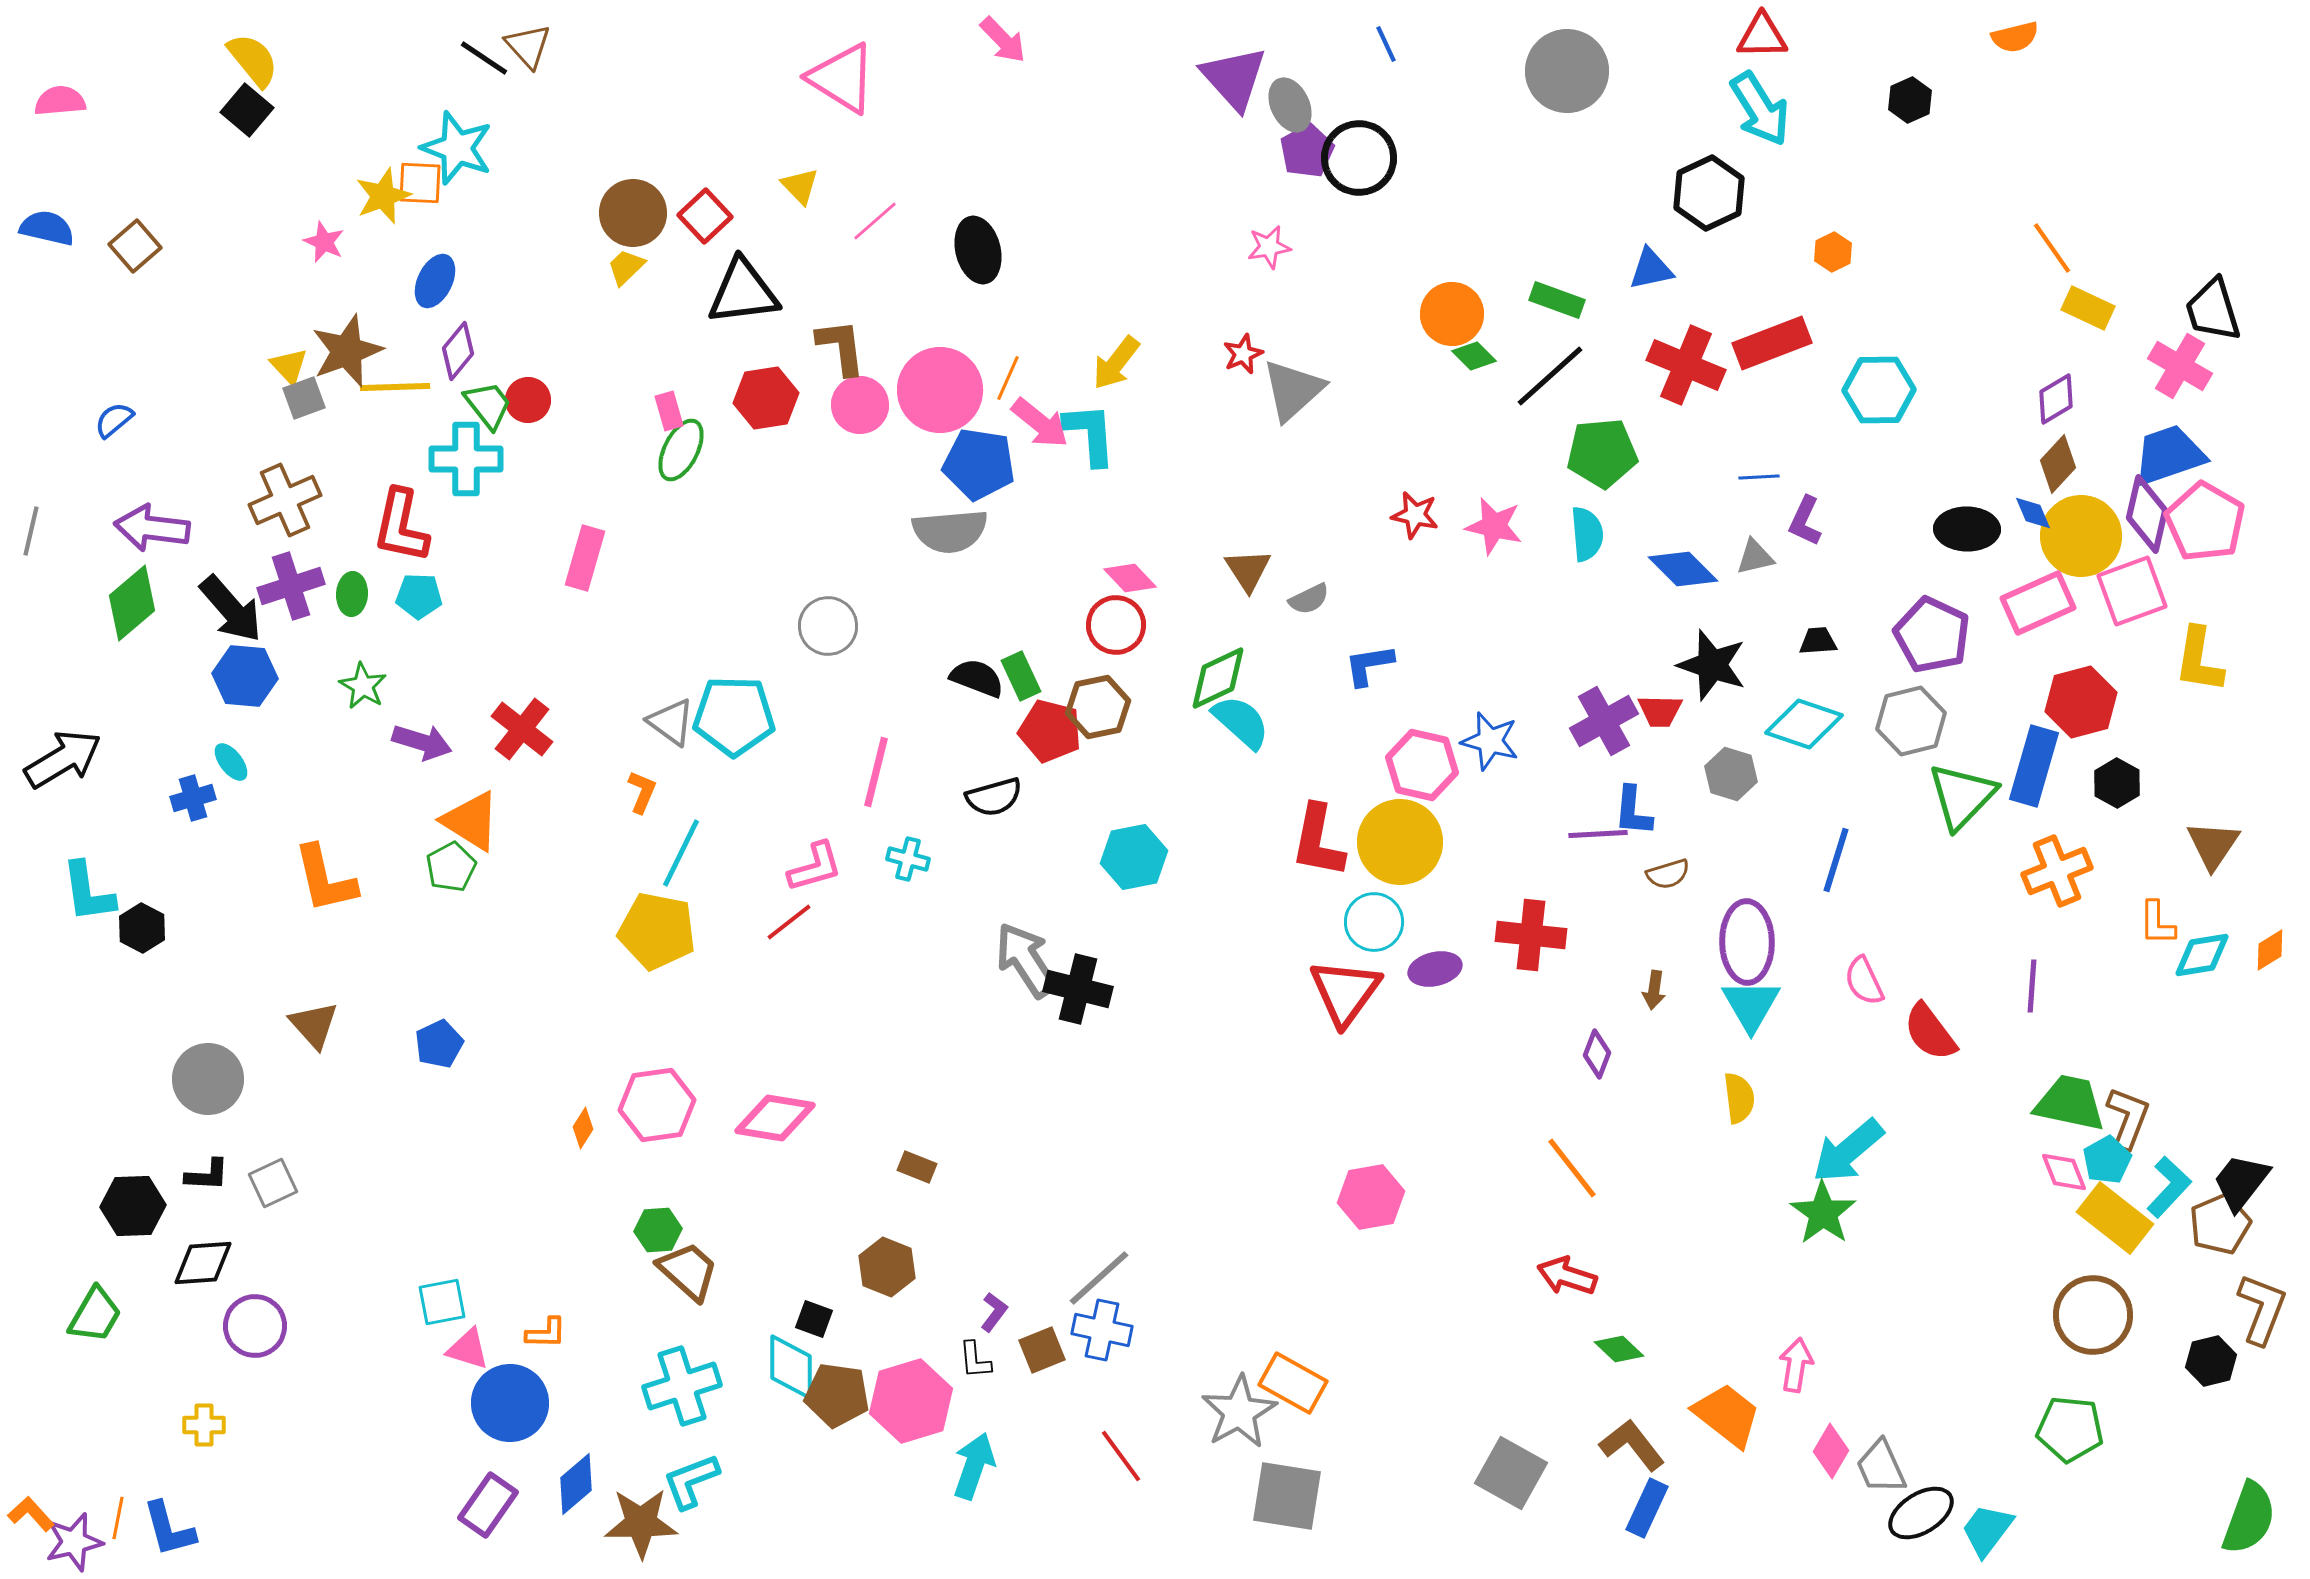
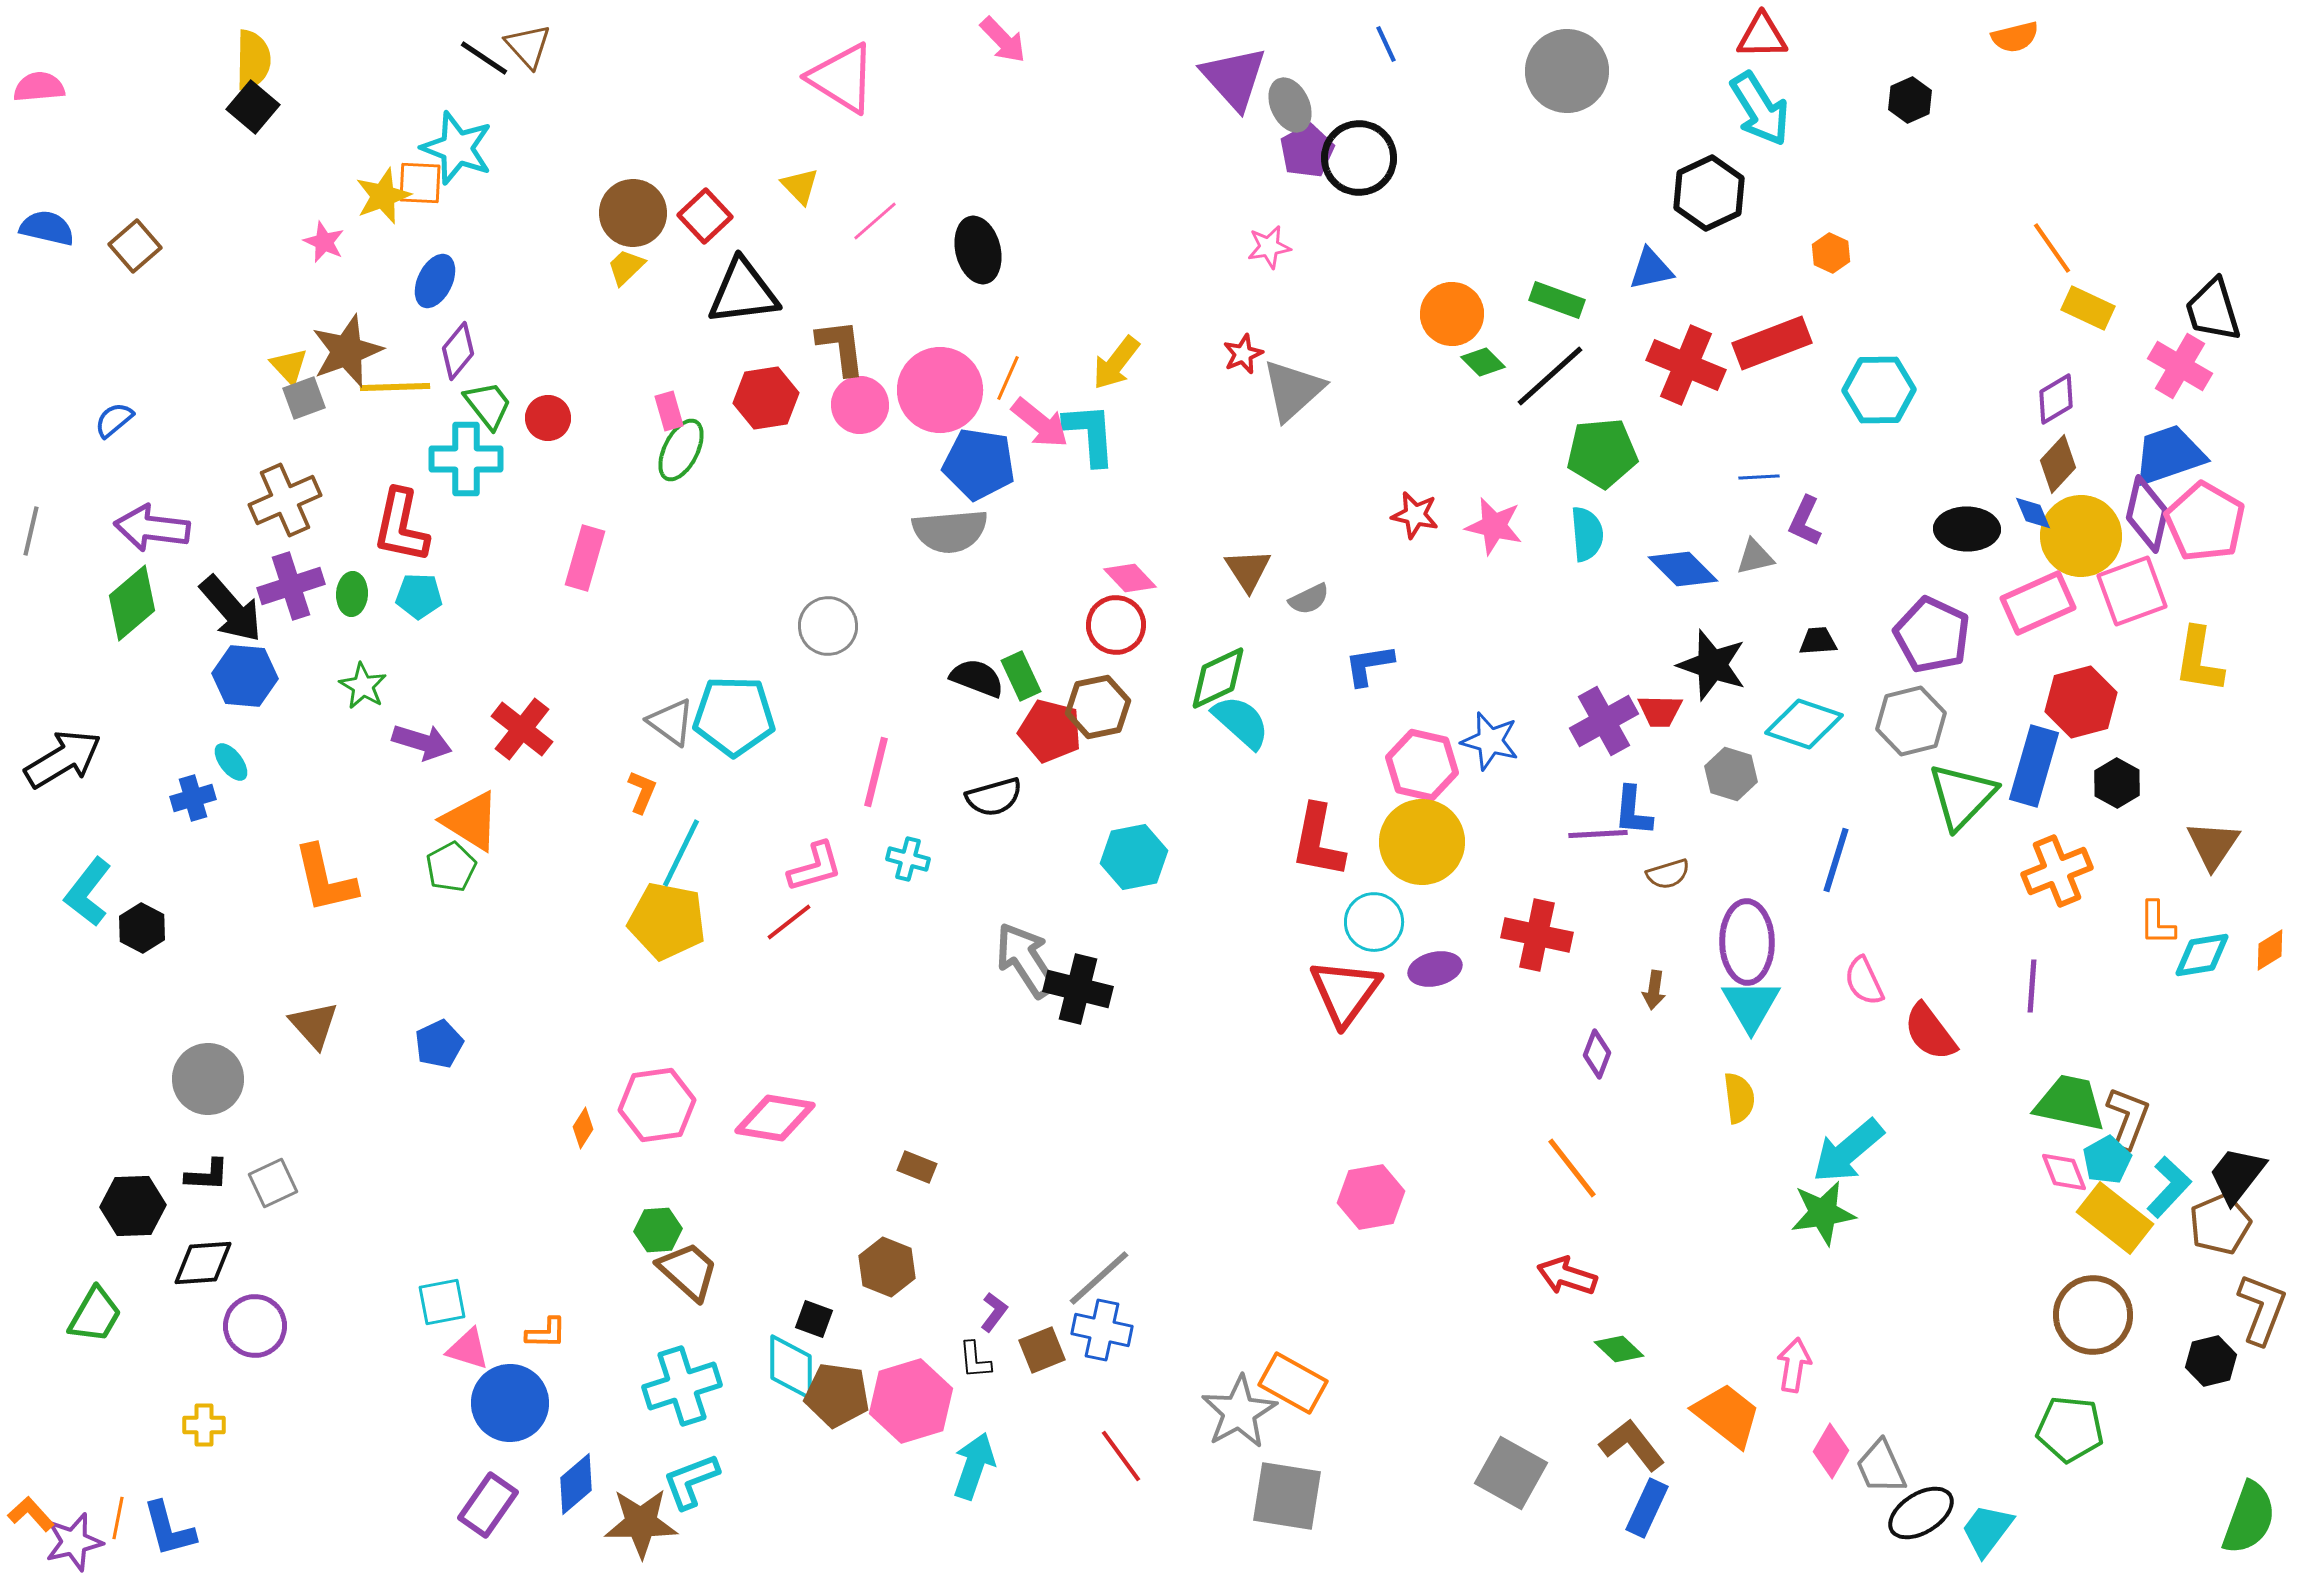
yellow semicircle at (253, 60): rotated 40 degrees clockwise
pink semicircle at (60, 101): moved 21 px left, 14 px up
black square at (247, 110): moved 6 px right, 3 px up
orange hexagon at (1833, 252): moved 2 px left, 1 px down; rotated 9 degrees counterclockwise
green diamond at (1474, 356): moved 9 px right, 6 px down
red circle at (528, 400): moved 20 px right, 18 px down
yellow circle at (1400, 842): moved 22 px right
cyan L-shape at (88, 892): rotated 46 degrees clockwise
yellow pentagon at (657, 931): moved 10 px right, 10 px up
red cross at (1531, 935): moved 6 px right; rotated 6 degrees clockwise
black trapezoid at (2241, 1182): moved 4 px left, 7 px up
green star at (1823, 1213): rotated 28 degrees clockwise
pink arrow at (1796, 1365): moved 2 px left
